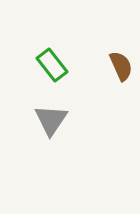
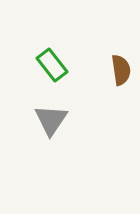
brown semicircle: moved 4 px down; rotated 16 degrees clockwise
